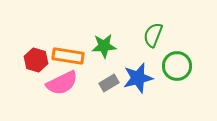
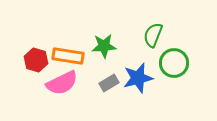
green circle: moved 3 px left, 3 px up
